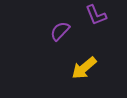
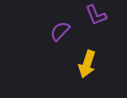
yellow arrow: moved 3 px right, 4 px up; rotated 32 degrees counterclockwise
